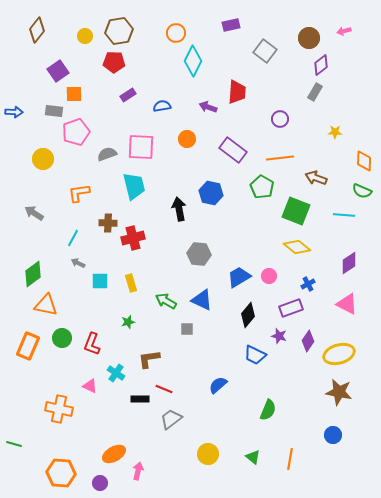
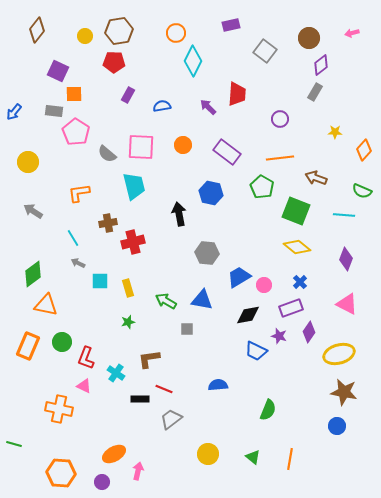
pink arrow at (344, 31): moved 8 px right, 2 px down
purple square at (58, 71): rotated 30 degrees counterclockwise
red trapezoid at (237, 92): moved 2 px down
purple rectangle at (128, 95): rotated 28 degrees counterclockwise
purple arrow at (208, 107): rotated 24 degrees clockwise
blue arrow at (14, 112): rotated 126 degrees clockwise
pink pentagon at (76, 132): rotated 20 degrees counterclockwise
orange circle at (187, 139): moved 4 px left, 6 px down
purple rectangle at (233, 150): moved 6 px left, 2 px down
gray semicircle at (107, 154): rotated 120 degrees counterclockwise
yellow circle at (43, 159): moved 15 px left, 3 px down
orange diamond at (364, 161): moved 11 px up; rotated 40 degrees clockwise
black arrow at (179, 209): moved 5 px down
gray arrow at (34, 213): moved 1 px left, 2 px up
brown cross at (108, 223): rotated 12 degrees counterclockwise
cyan line at (73, 238): rotated 60 degrees counterclockwise
red cross at (133, 238): moved 4 px down
gray hexagon at (199, 254): moved 8 px right, 1 px up
purple diamond at (349, 263): moved 3 px left, 4 px up; rotated 35 degrees counterclockwise
pink circle at (269, 276): moved 5 px left, 9 px down
yellow rectangle at (131, 283): moved 3 px left, 5 px down
blue cross at (308, 284): moved 8 px left, 2 px up; rotated 16 degrees counterclockwise
blue triangle at (202, 300): rotated 15 degrees counterclockwise
black diamond at (248, 315): rotated 40 degrees clockwise
green circle at (62, 338): moved 4 px down
purple diamond at (308, 341): moved 1 px right, 9 px up
red L-shape at (92, 344): moved 6 px left, 14 px down
blue trapezoid at (255, 355): moved 1 px right, 4 px up
blue semicircle at (218, 385): rotated 36 degrees clockwise
pink triangle at (90, 386): moved 6 px left
brown star at (339, 392): moved 5 px right
blue circle at (333, 435): moved 4 px right, 9 px up
purple circle at (100, 483): moved 2 px right, 1 px up
